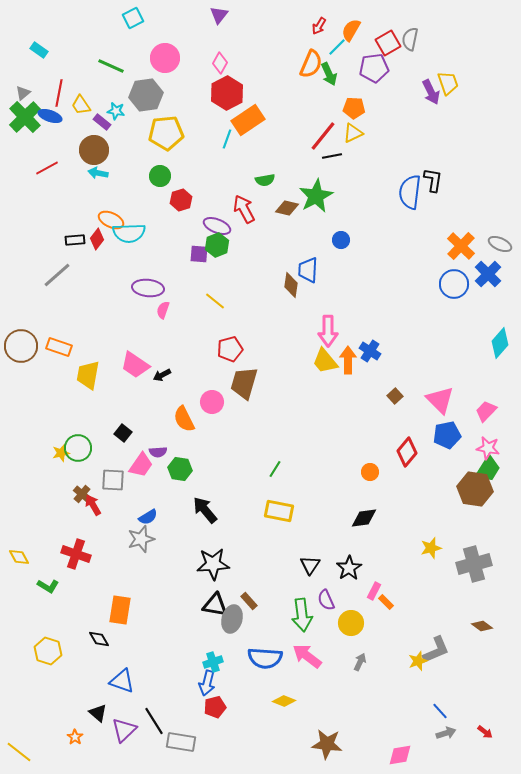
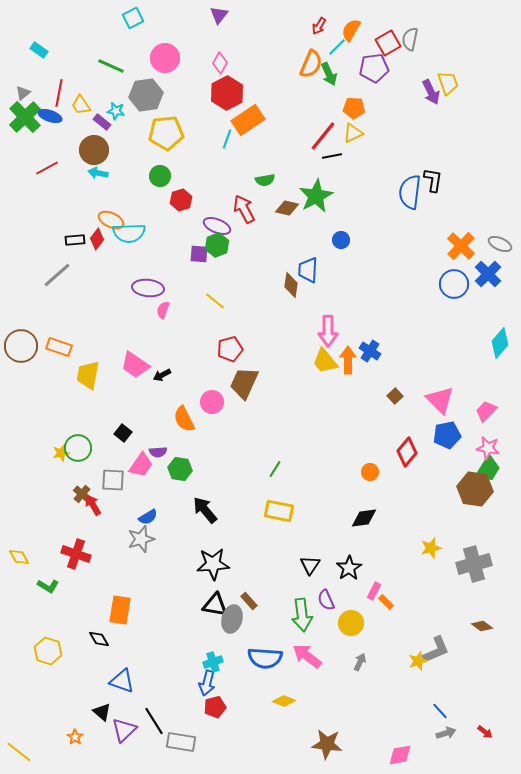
brown trapezoid at (244, 383): rotated 8 degrees clockwise
black triangle at (98, 713): moved 4 px right, 1 px up
